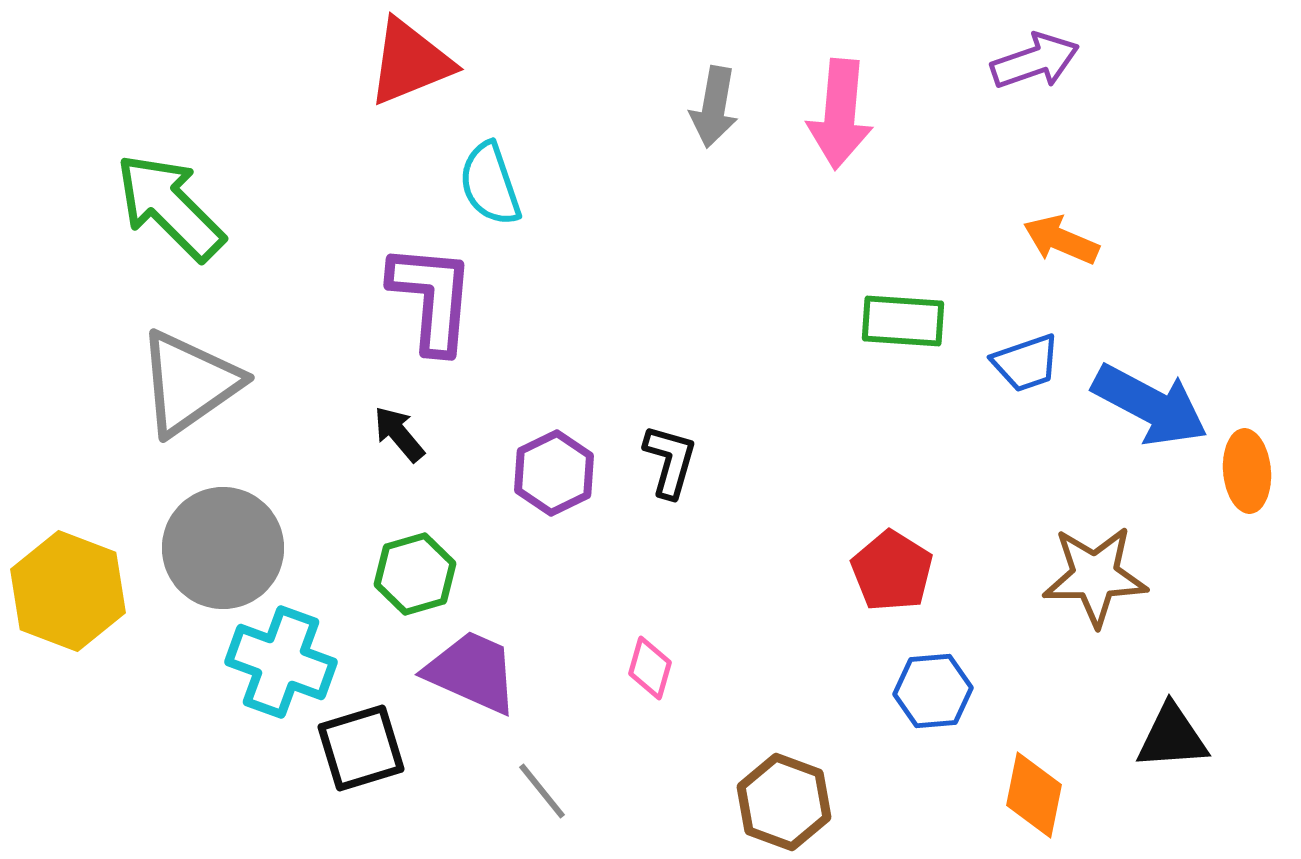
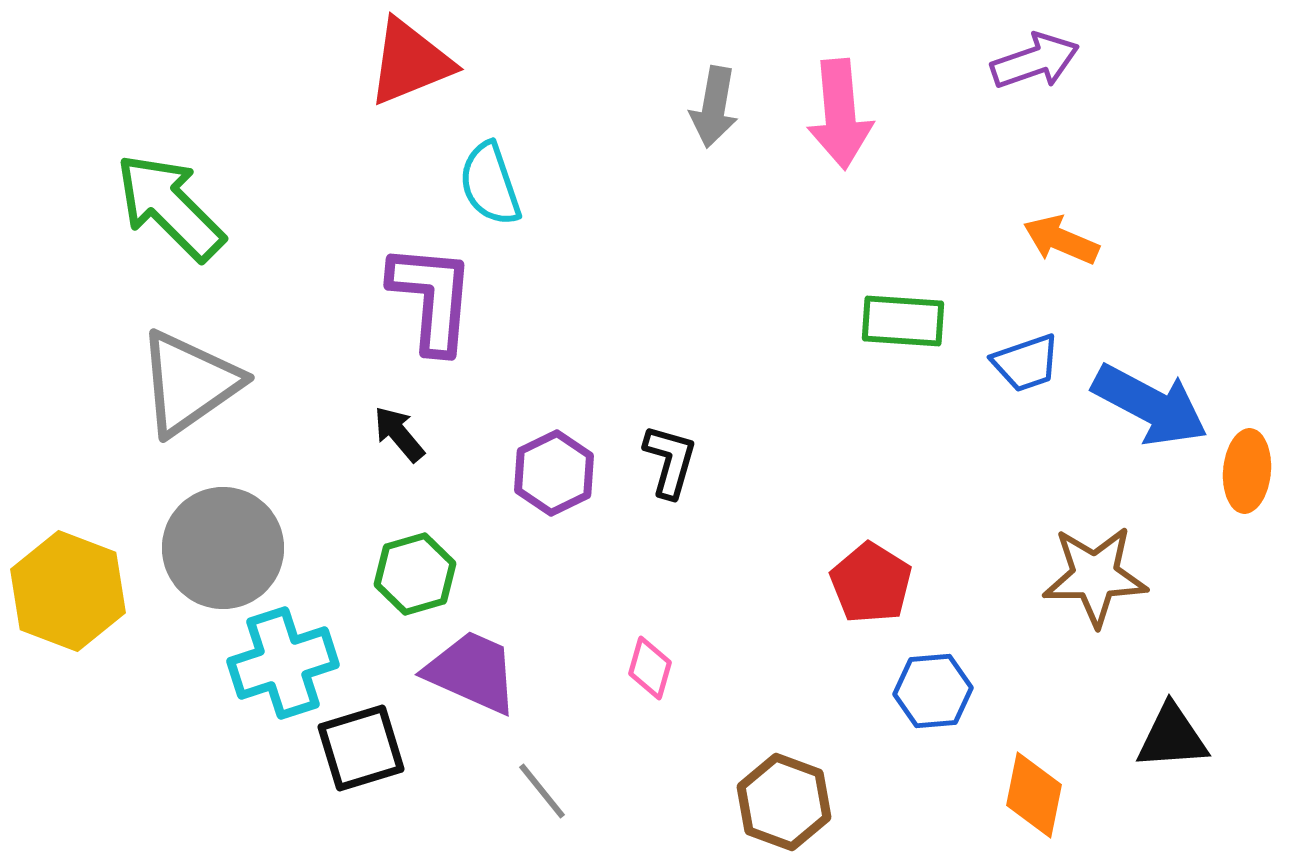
pink arrow: rotated 10 degrees counterclockwise
orange ellipse: rotated 10 degrees clockwise
red pentagon: moved 21 px left, 12 px down
cyan cross: moved 2 px right, 1 px down; rotated 38 degrees counterclockwise
